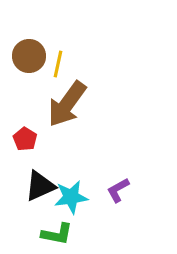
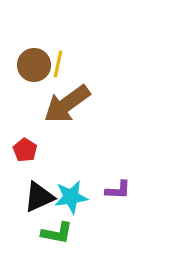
brown circle: moved 5 px right, 9 px down
brown arrow: rotated 18 degrees clockwise
red pentagon: moved 11 px down
black triangle: moved 1 px left, 11 px down
purple L-shape: rotated 148 degrees counterclockwise
green L-shape: moved 1 px up
